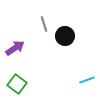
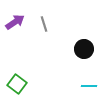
black circle: moved 19 px right, 13 px down
purple arrow: moved 26 px up
cyan line: moved 2 px right, 6 px down; rotated 21 degrees clockwise
